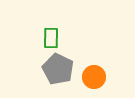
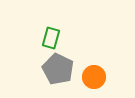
green rectangle: rotated 15 degrees clockwise
